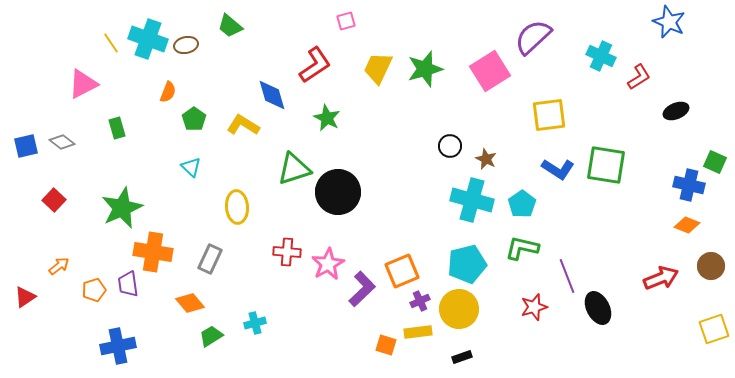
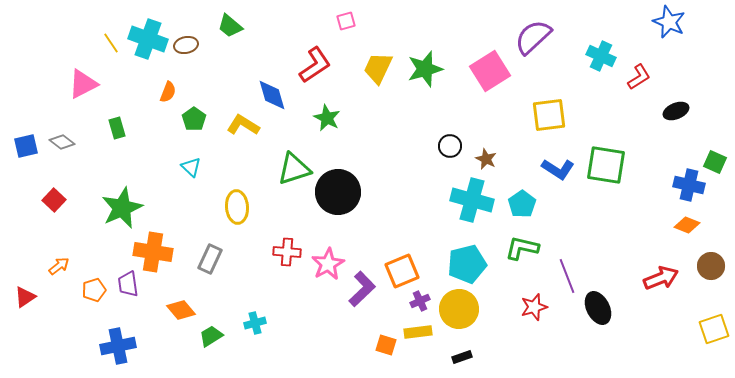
orange diamond at (190, 303): moved 9 px left, 7 px down
